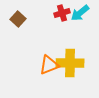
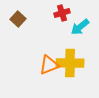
cyan arrow: moved 14 px down
